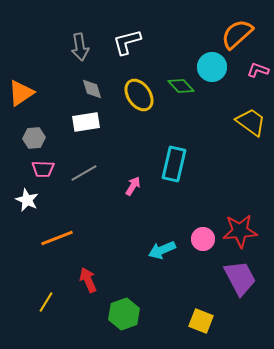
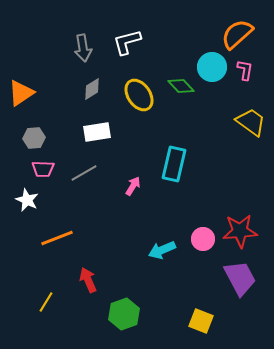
gray arrow: moved 3 px right, 1 px down
pink L-shape: moved 13 px left; rotated 80 degrees clockwise
gray diamond: rotated 75 degrees clockwise
white rectangle: moved 11 px right, 10 px down
